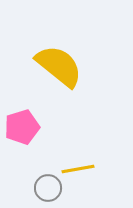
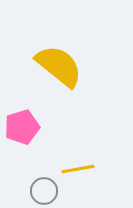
gray circle: moved 4 px left, 3 px down
